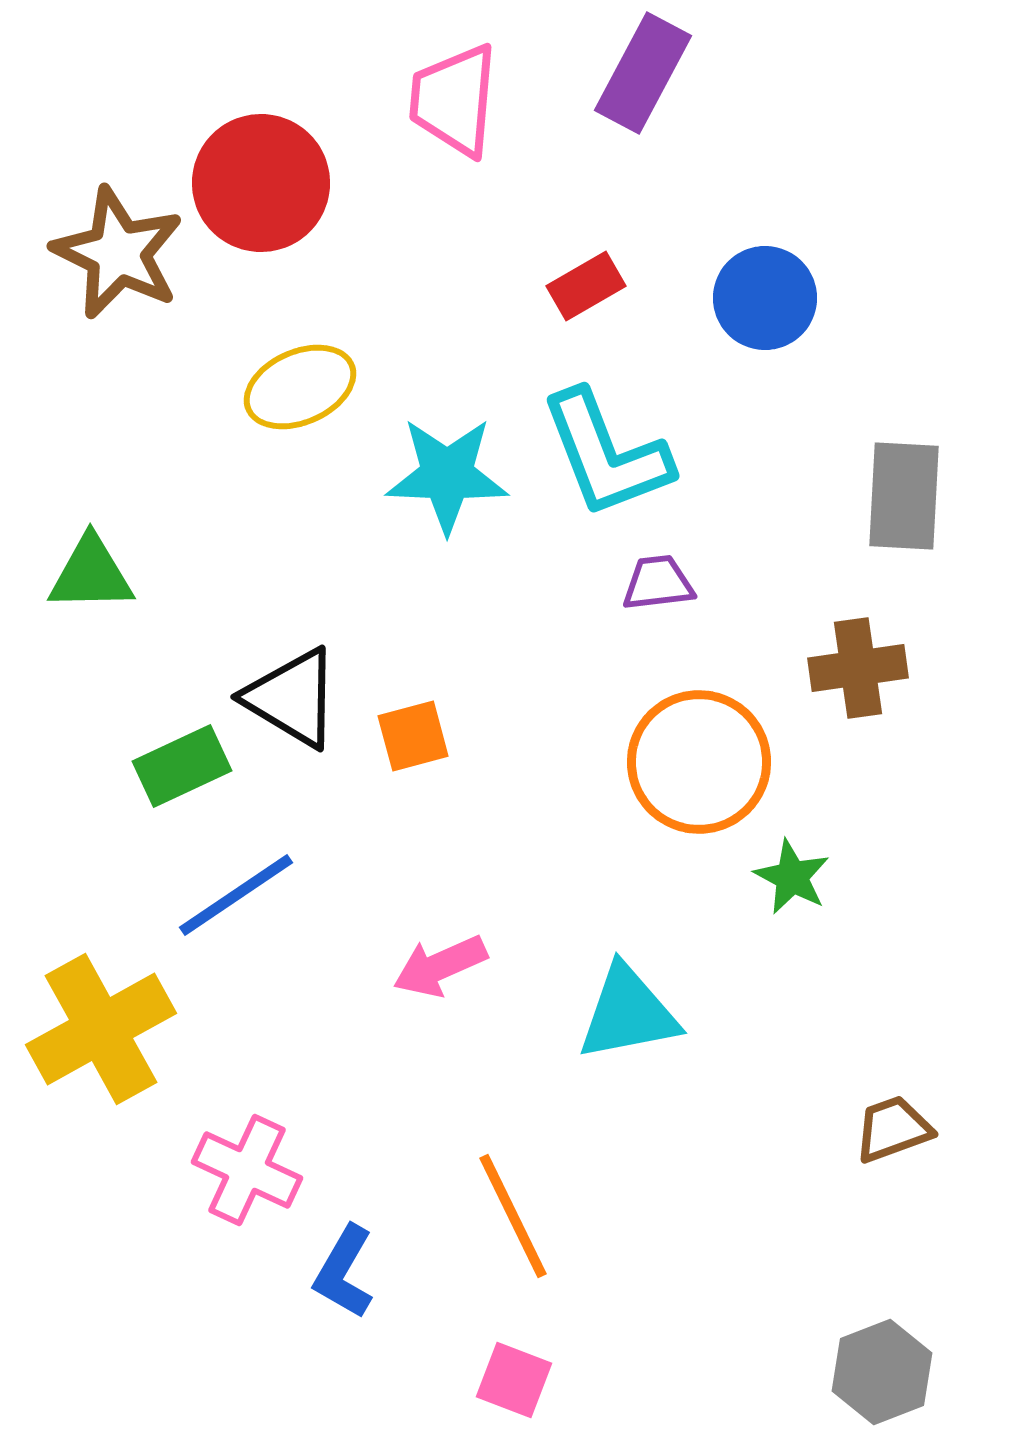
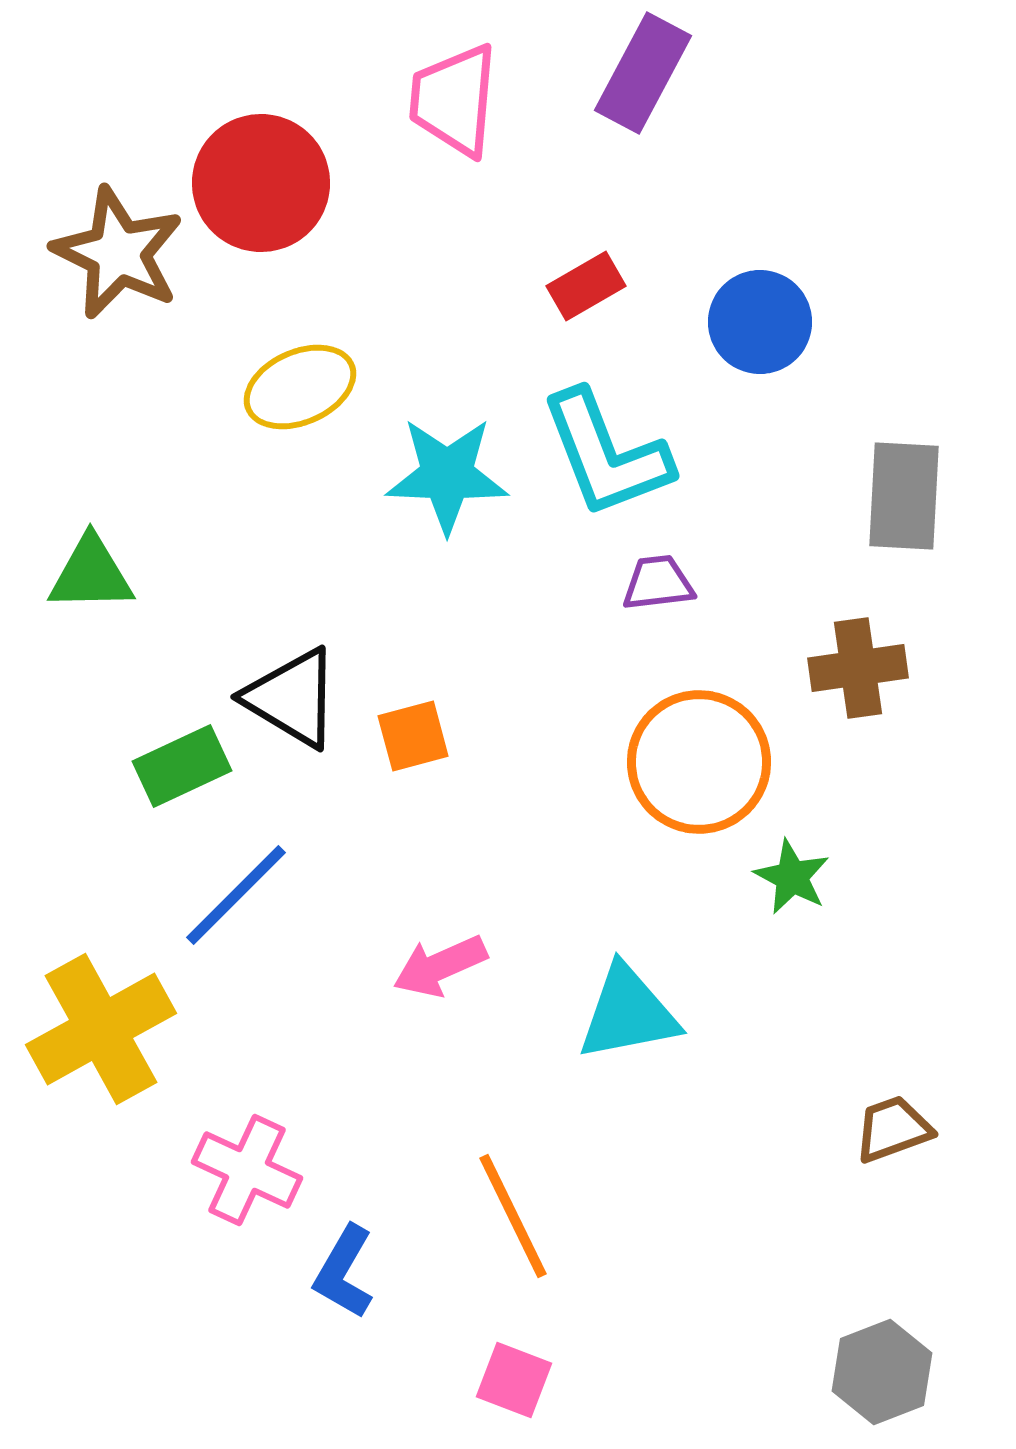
blue circle: moved 5 px left, 24 px down
blue line: rotated 11 degrees counterclockwise
